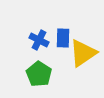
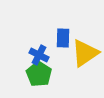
blue cross: moved 15 px down
yellow triangle: moved 2 px right
